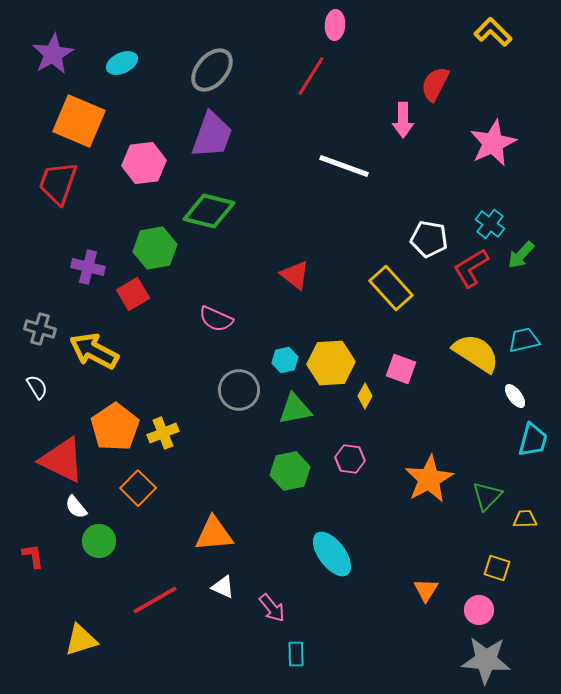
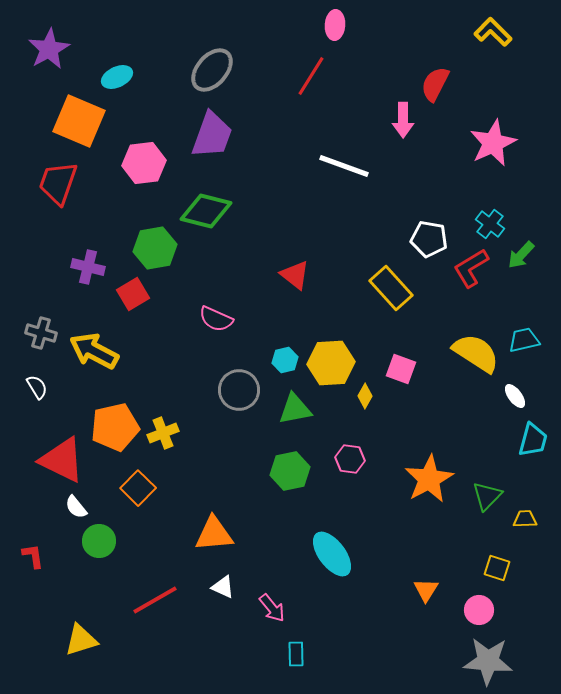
purple star at (53, 54): moved 4 px left, 5 px up
cyan ellipse at (122, 63): moved 5 px left, 14 px down
green diamond at (209, 211): moved 3 px left
gray cross at (40, 329): moved 1 px right, 4 px down
orange pentagon at (115, 427): rotated 21 degrees clockwise
gray star at (486, 660): moved 2 px right, 1 px down
